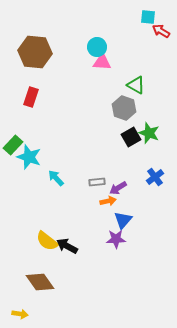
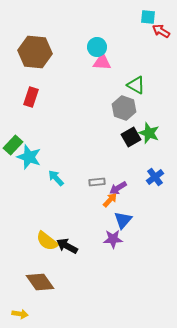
orange arrow: moved 2 px right, 1 px up; rotated 35 degrees counterclockwise
purple star: moved 3 px left
